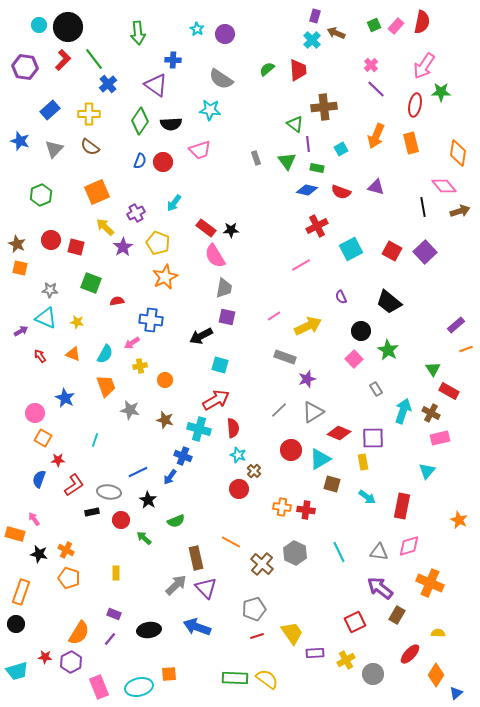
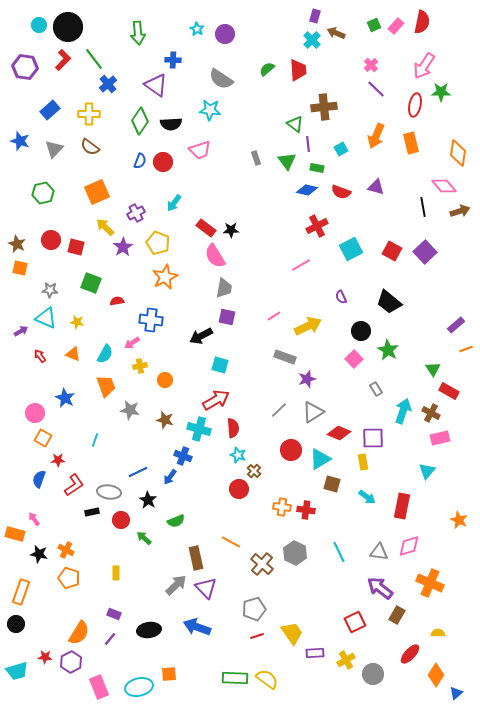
green hexagon at (41, 195): moved 2 px right, 2 px up; rotated 10 degrees clockwise
